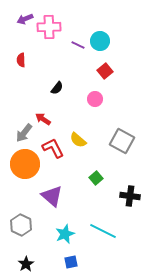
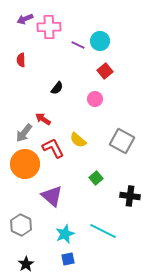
blue square: moved 3 px left, 3 px up
